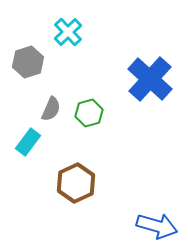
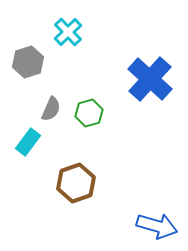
brown hexagon: rotated 6 degrees clockwise
